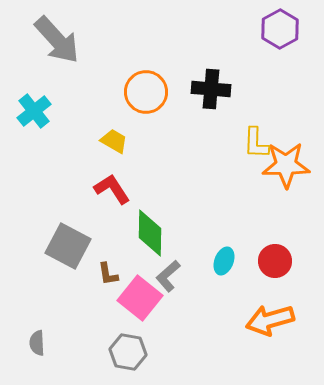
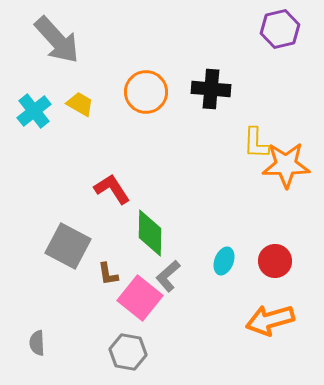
purple hexagon: rotated 15 degrees clockwise
yellow trapezoid: moved 34 px left, 37 px up
